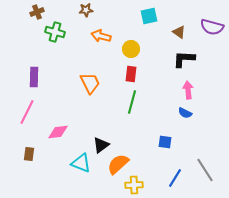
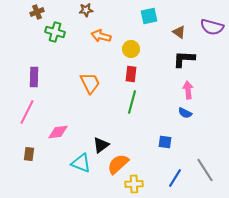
yellow cross: moved 1 px up
